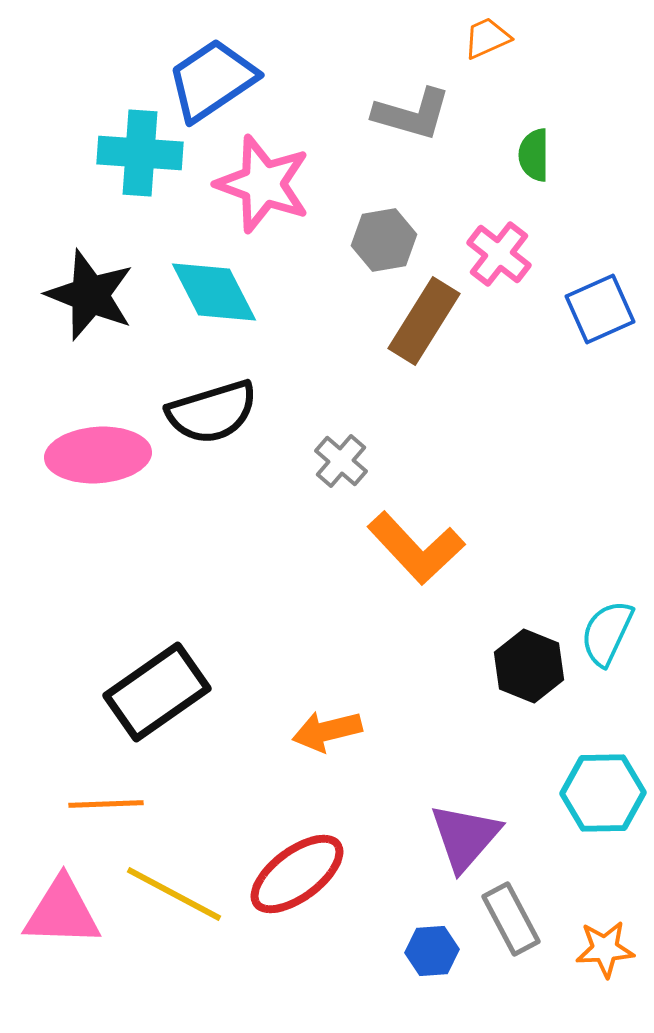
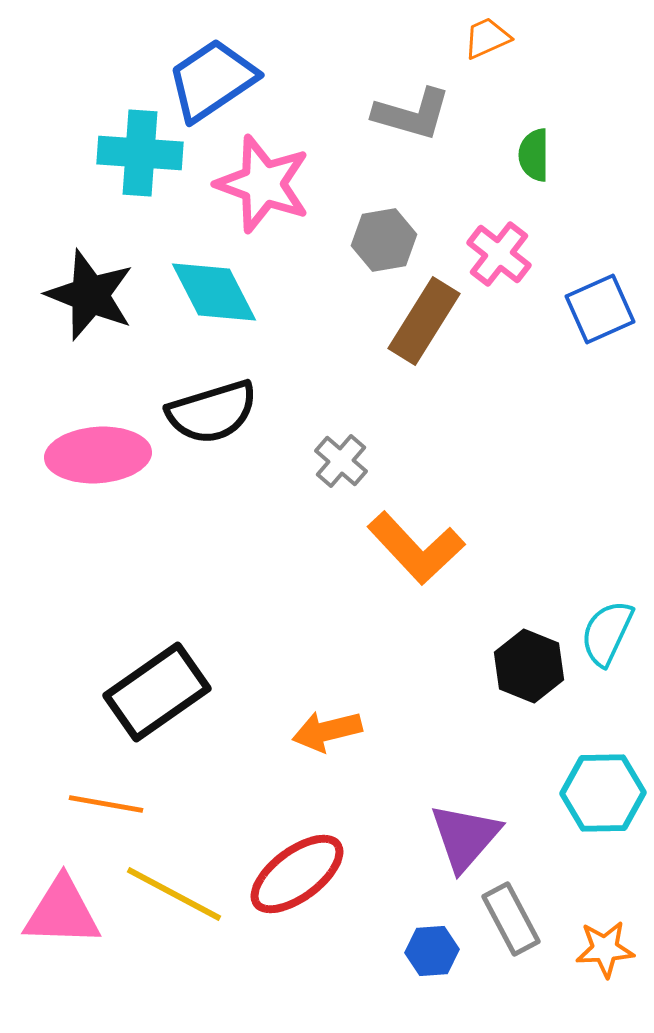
orange line: rotated 12 degrees clockwise
